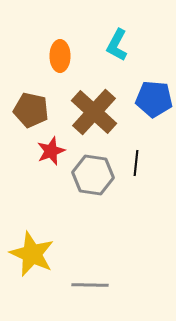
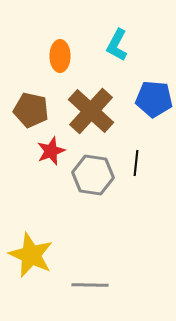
brown cross: moved 3 px left, 1 px up
yellow star: moved 1 px left, 1 px down
